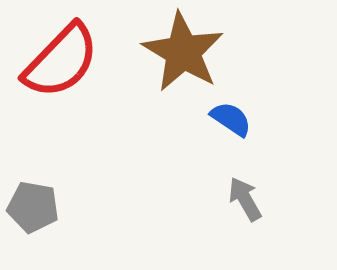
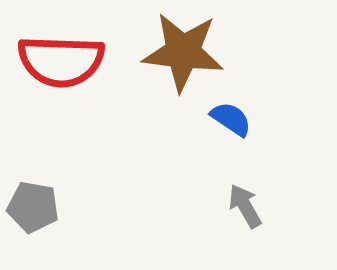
brown star: rotated 24 degrees counterclockwise
red semicircle: rotated 48 degrees clockwise
gray arrow: moved 7 px down
